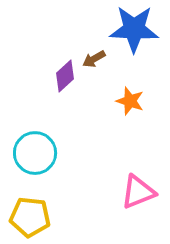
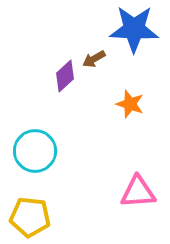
orange star: moved 3 px down
cyan circle: moved 2 px up
pink triangle: rotated 18 degrees clockwise
